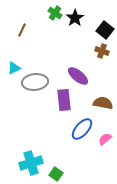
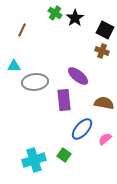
black square: rotated 12 degrees counterclockwise
cyan triangle: moved 2 px up; rotated 24 degrees clockwise
brown semicircle: moved 1 px right
cyan cross: moved 3 px right, 3 px up
green square: moved 8 px right, 19 px up
